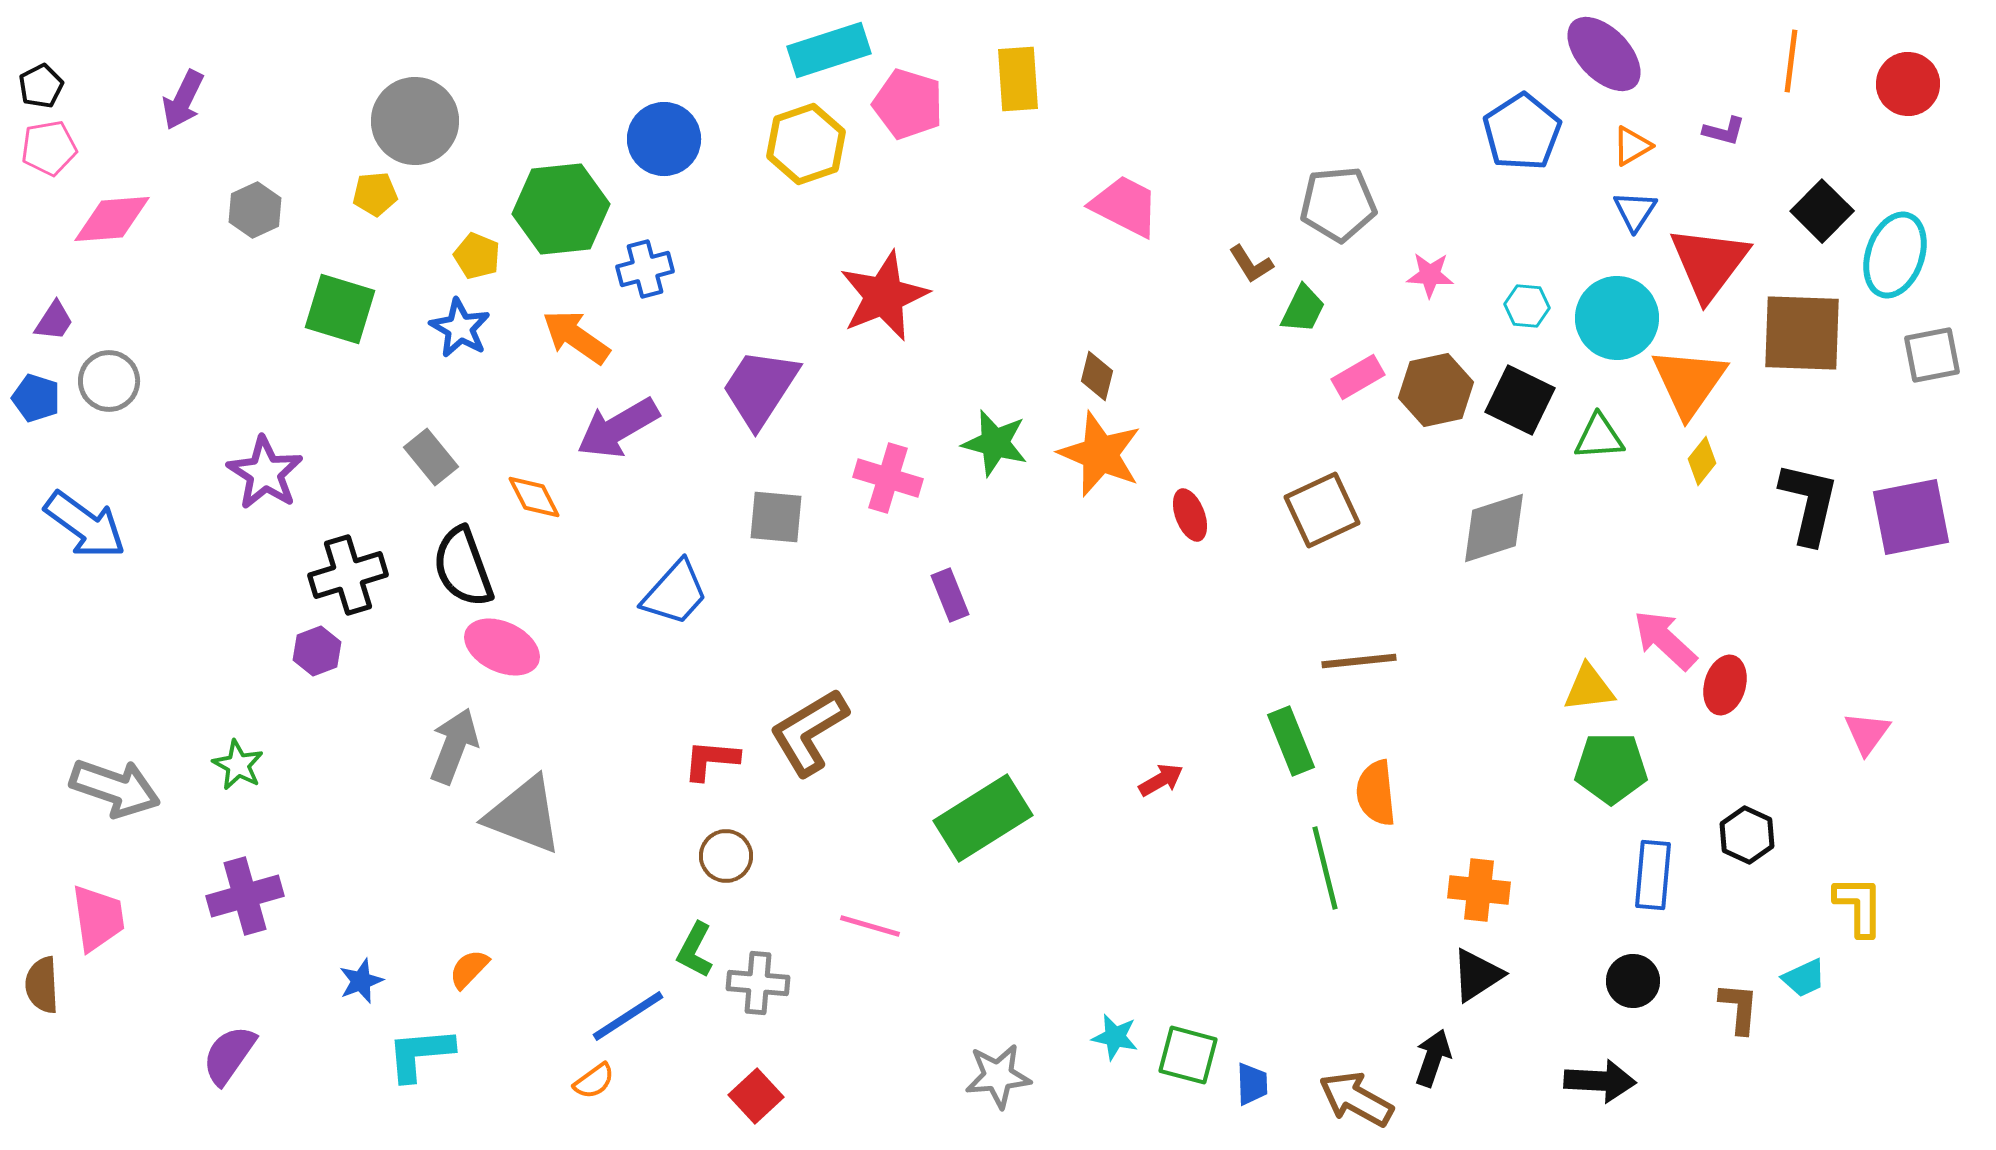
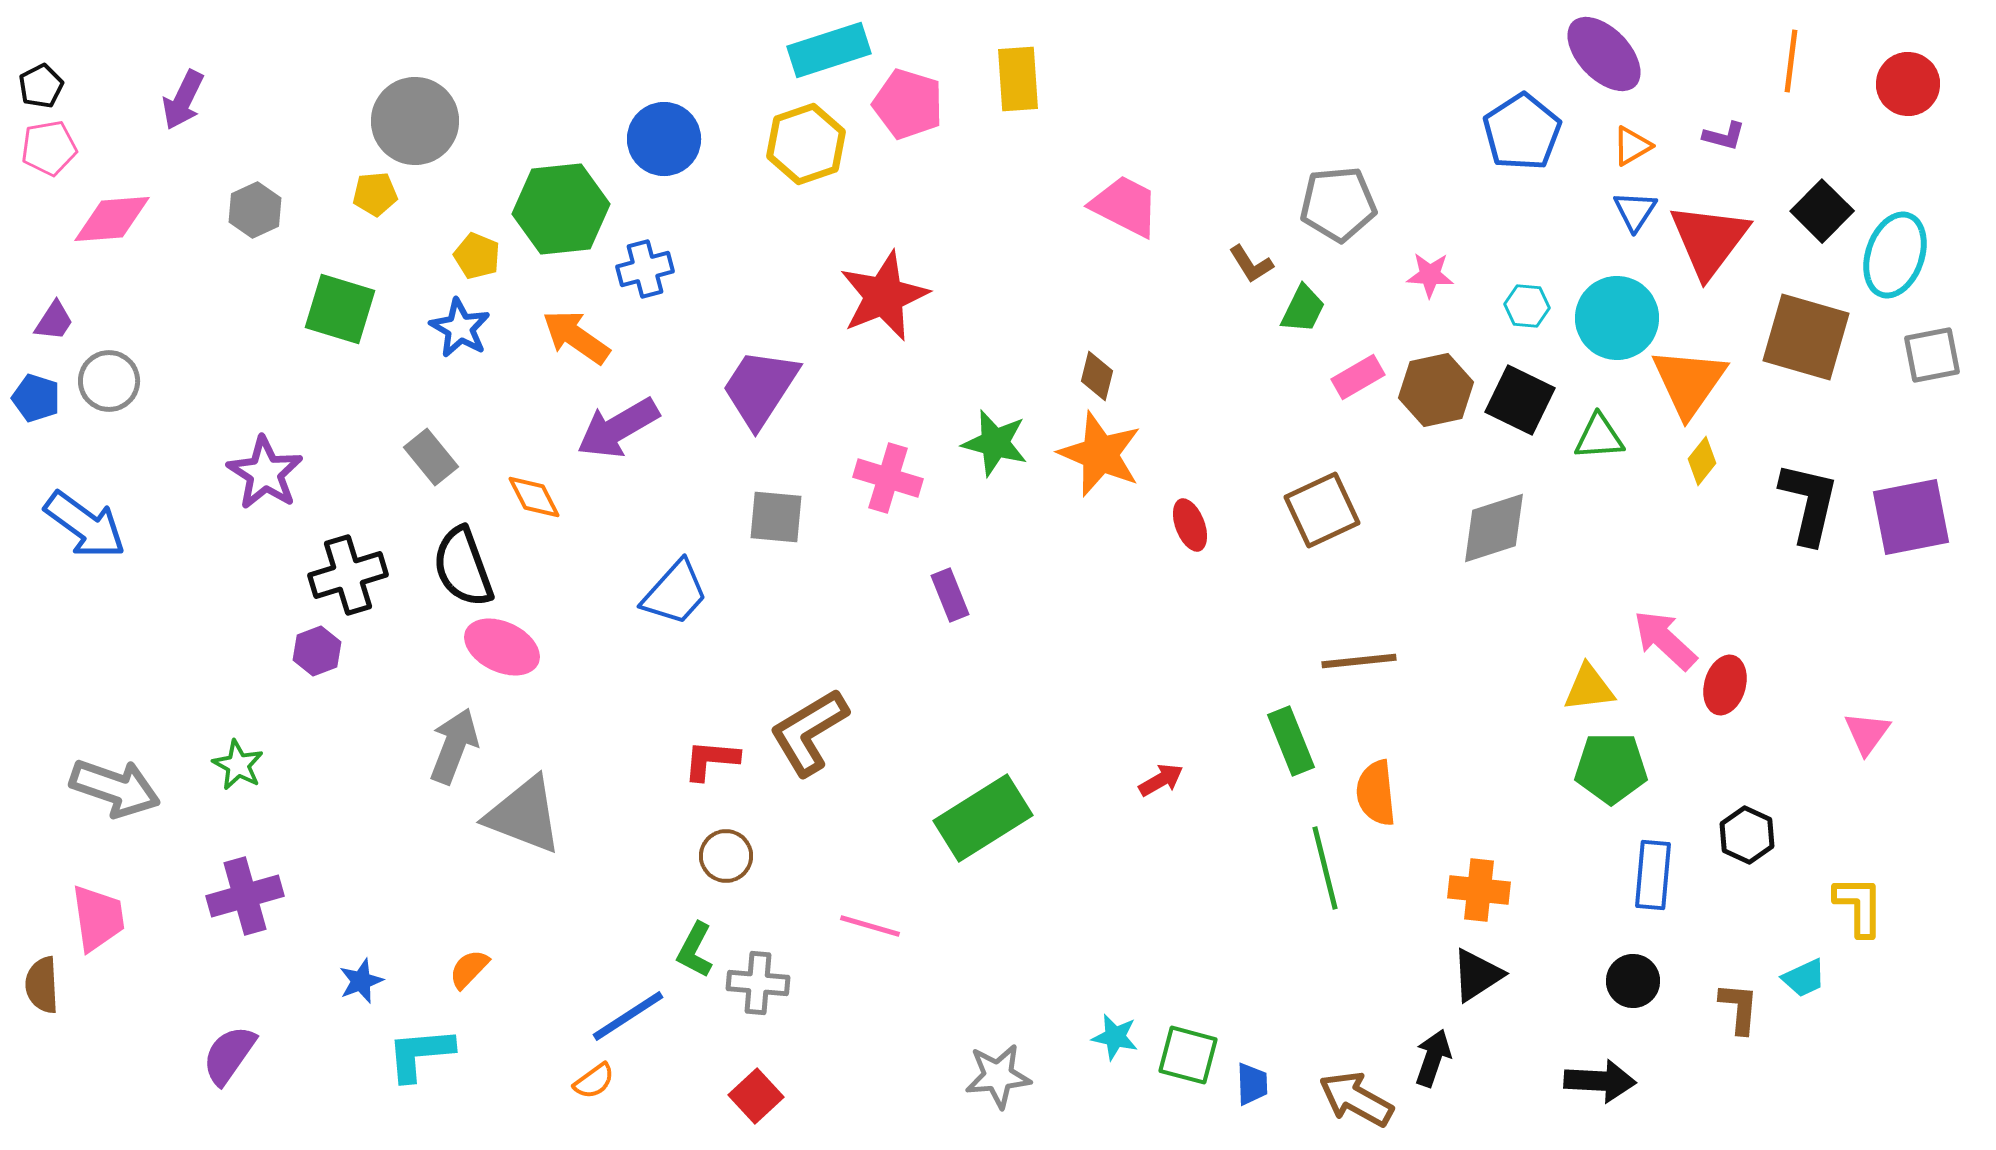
purple L-shape at (1724, 131): moved 5 px down
red triangle at (1709, 263): moved 23 px up
brown square at (1802, 333): moved 4 px right, 4 px down; rotated 14 degrees clockwise
red ellipse at (1190, 515): moved 10 px down
